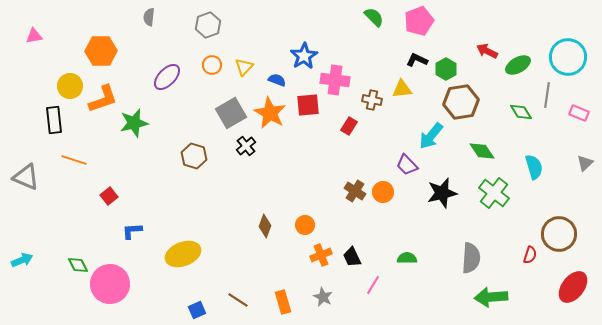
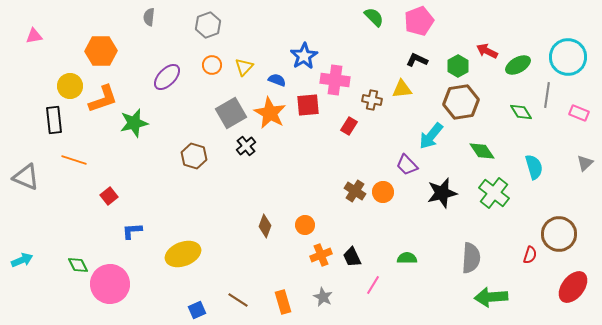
green hexagon at (446, 69): moved 12 px right, 3 px up
